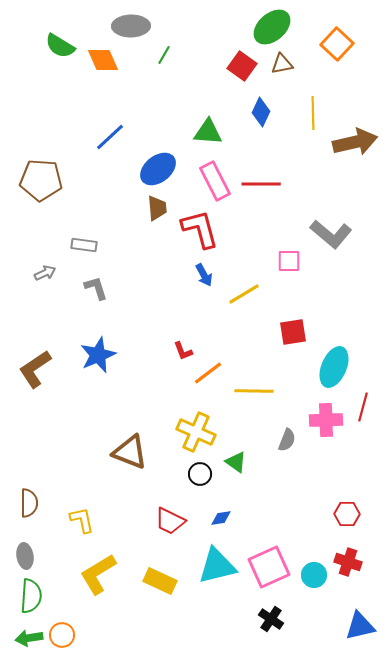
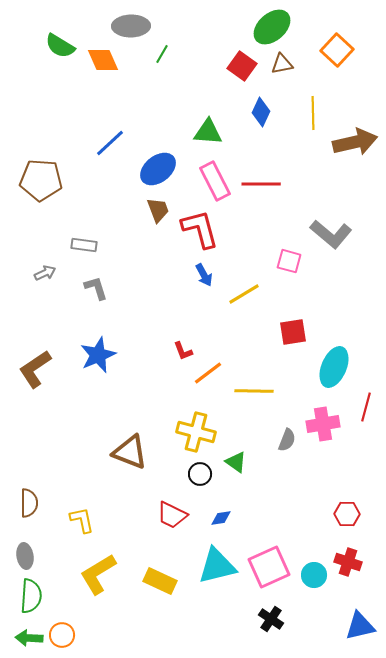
orange square at (337, 44): moved 6 px down
green line at (164, 55): moved 2 px left, 1 px up
blue line at (110, 137): moved 6 px down
brown trapezoid at (157, 208): moved 1 px right, 2 px down; rotated 16 degrees counterclockwise
pink square at (289, 261): rotated 15 degrees clockwise
red line at (363, 407): moved 3 px right
pink cross at (326, 420): moved 3 px left, 4 px down; rotated 8 degrees counterclockwise
yellow cross at (196, 432): rotated 9 degrees counterclockwise
red trapezoid at (170, 521): moved 2 px right, 6 px up
green arrow at (29, 638): rotated 12 degrees clockwise
